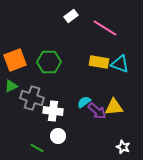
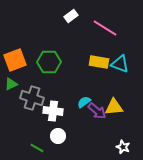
green triangle: moved 2 px up
